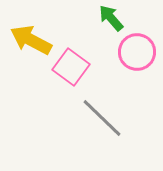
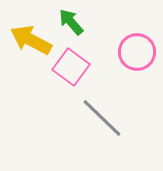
green arrow: moved 40 px left, 4 px down
